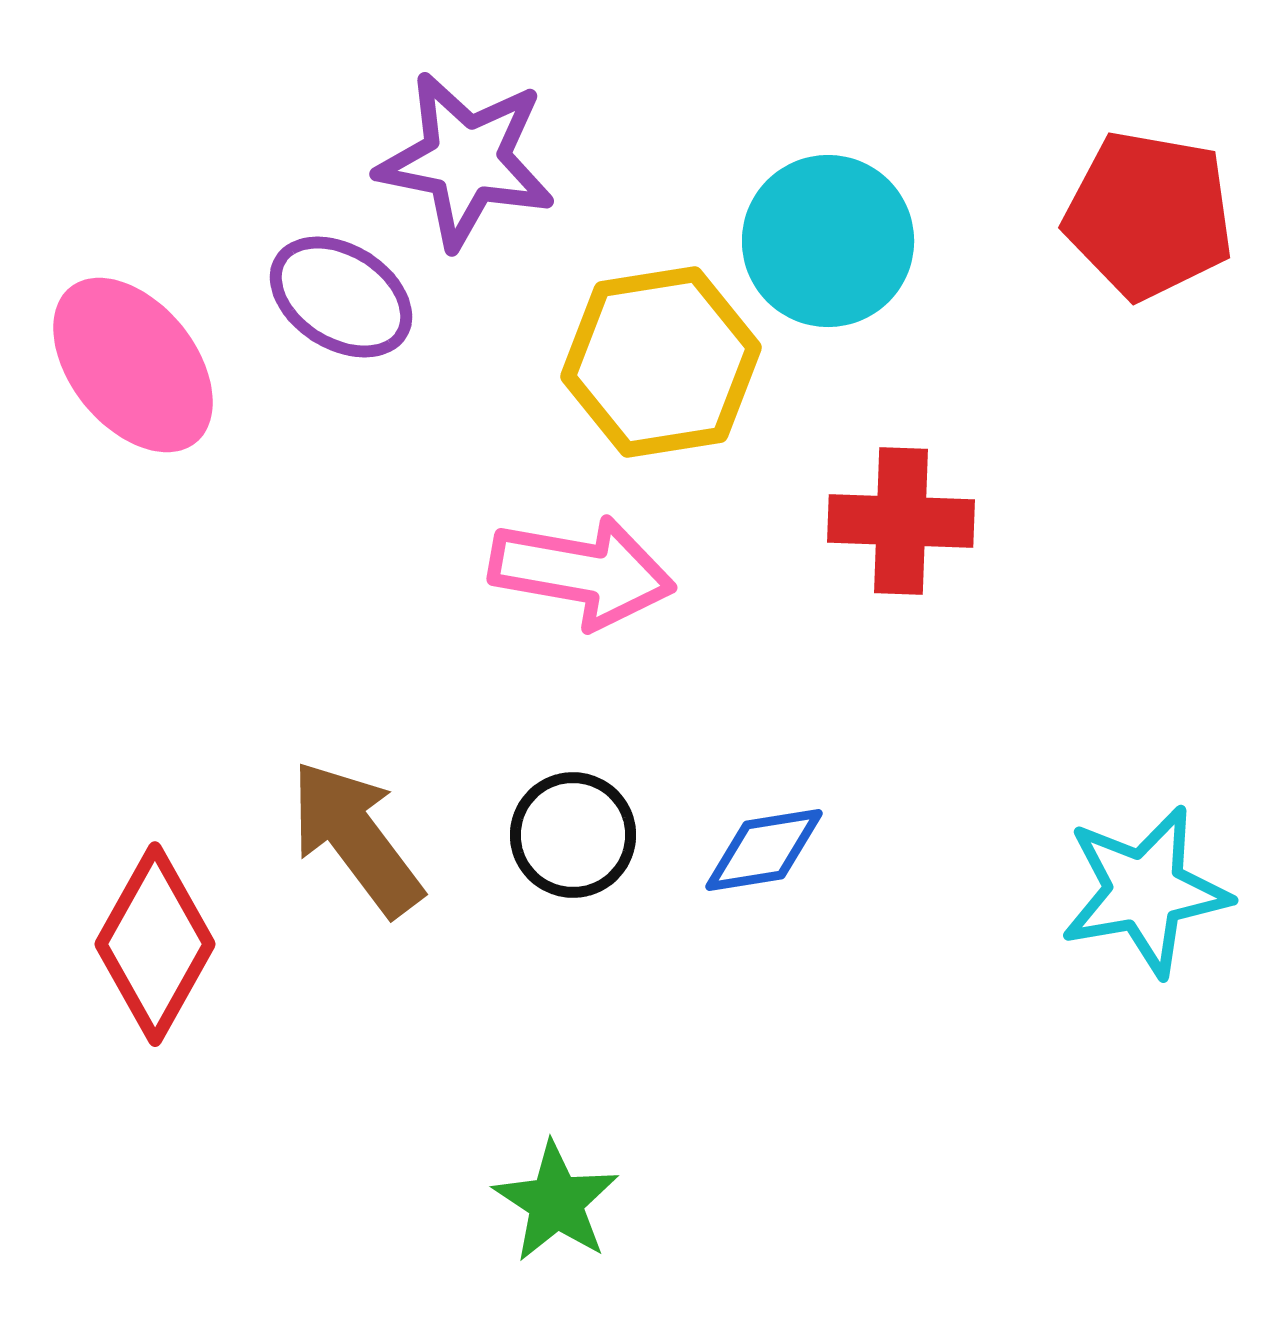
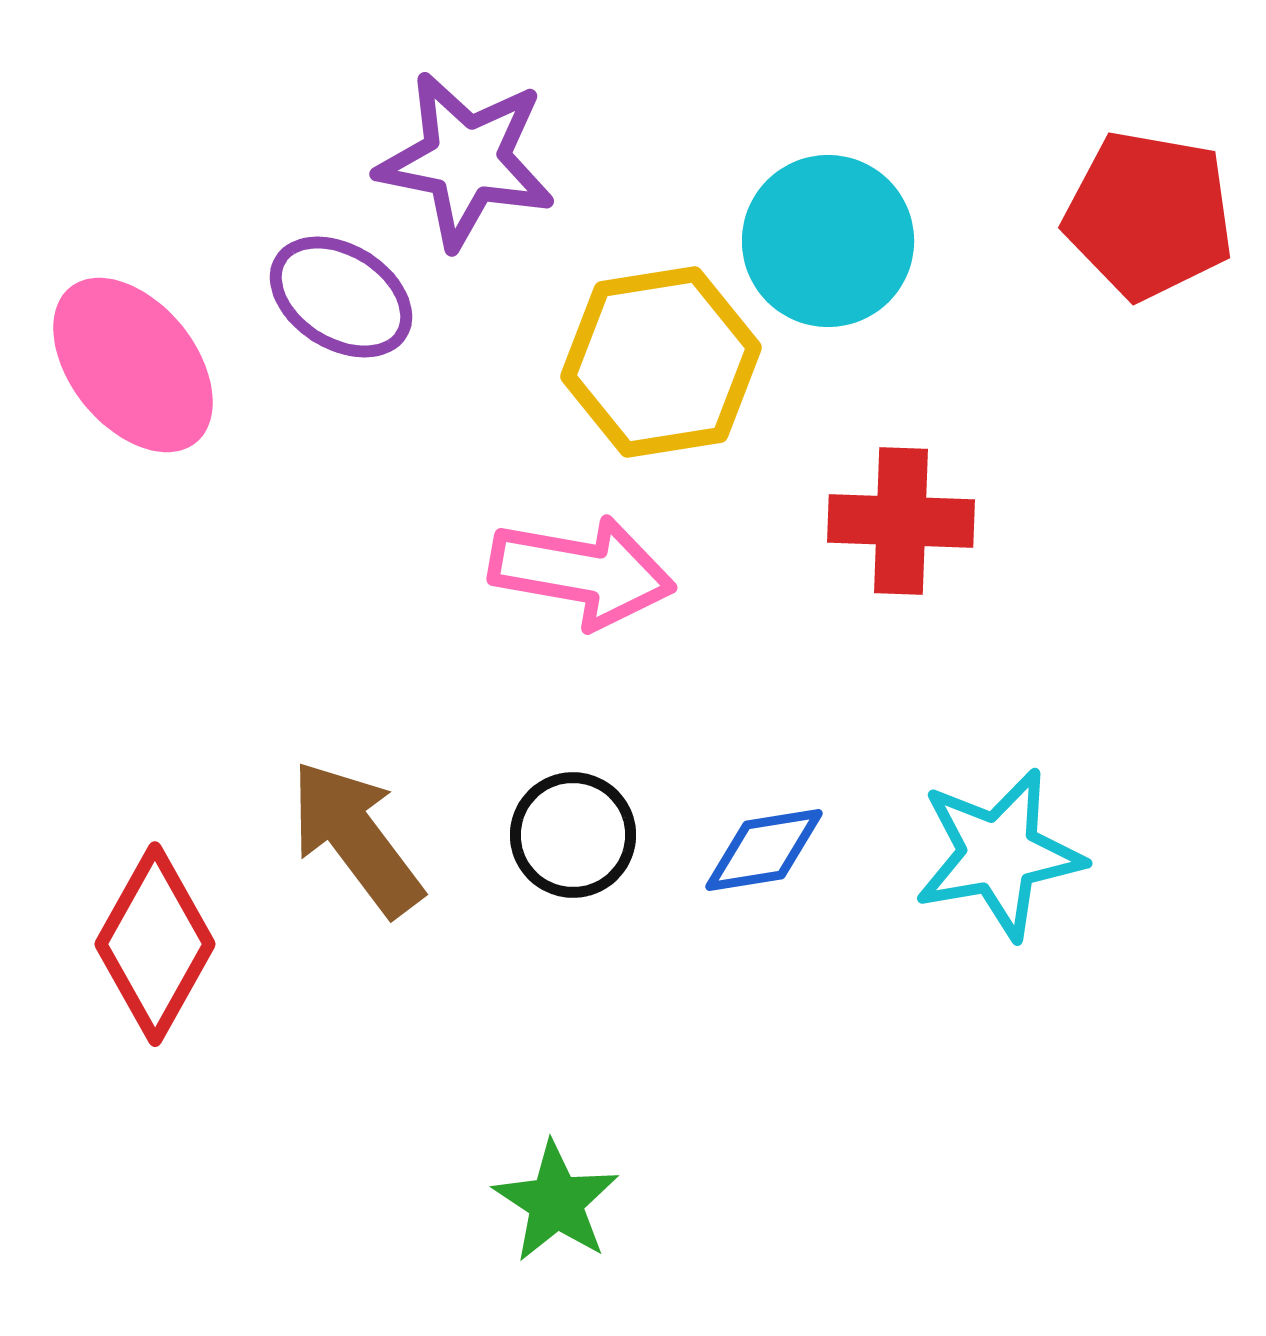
cyan star: moved 146 px left, 37 px up
